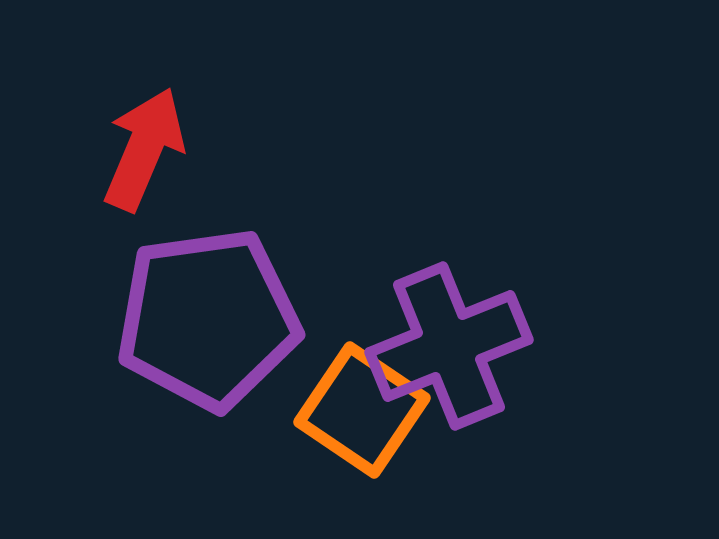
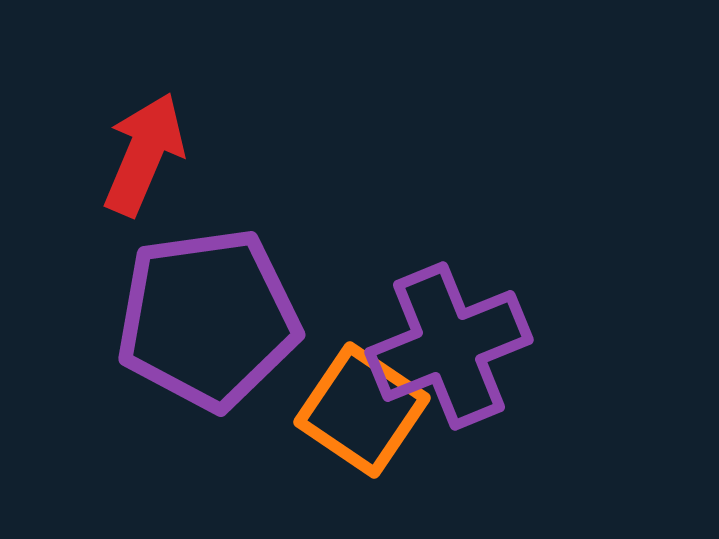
red arrow: moved 5 px down
